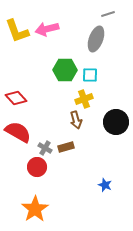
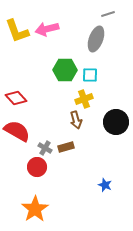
red semicircle: moved 1 px left, 1 px up
